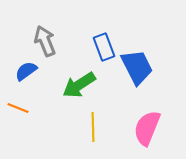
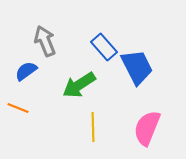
blue rectangle: rotated 20 degrees counterclockwise
